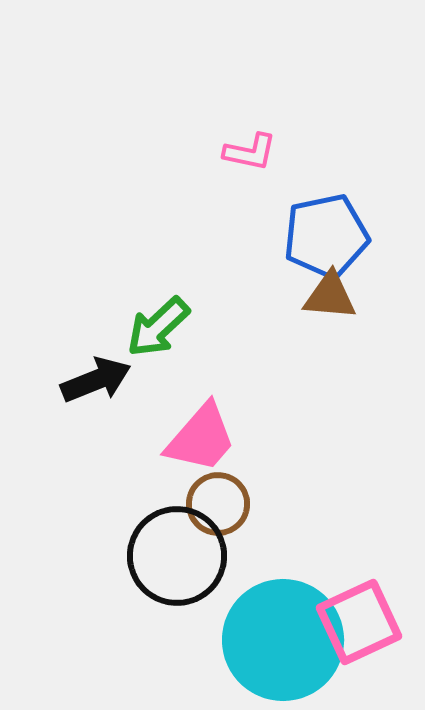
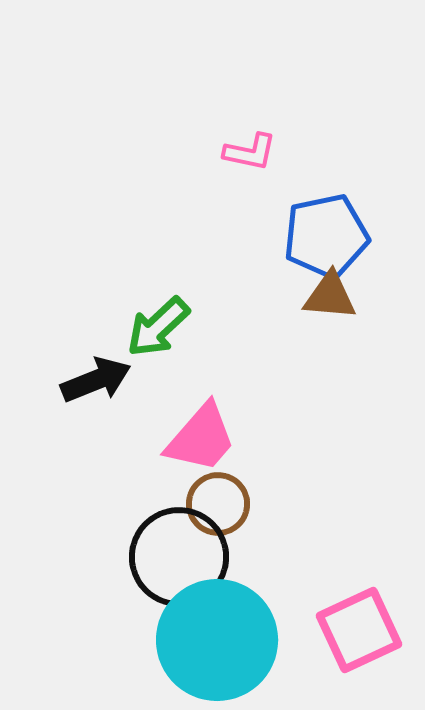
black circle: moved 2 px right, 1 px down
pink square: moved 8 px down
cyan circle: moved 66 px left
